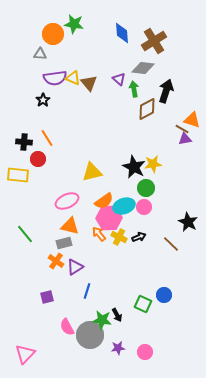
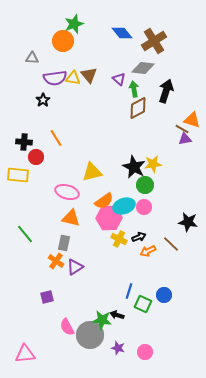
green star at (74, 24): rotated 30 degrees counterclockwise
blue diamond at (122, 33): rotated 35 degrees counterclockwise
orange circle at (53, 34): moved 10 px right, 7 px down
gray triangle at (40, 54): moved 8 px left, 4 px down
yellow triangle at (73, 78): rotated 14 degrees counterclockwise
brown triangle at (89, 83): moved 8 px up
brown diamond at (147, 109): moved 9 px left, 1 px up
orange line at (47, 138): moved 9 px right
red circle at (38, 159): moved 2 px left, 2 px up
green circle at (146, 188): moved 1 px left, 3 px up
pink ellipse at (67, 201): moved 9 px up; rotated 40 degrees clockwise
black star at (188, 222): rotated 18 degrees counterclockwise
orange triangle at (70, 226): moved 1 px right, 8 px up
orange arrow at (99, 234): moved 49 px right, 17 px down; rotated 77 degrees counterclockwise
yellow cross at (119, 237): moved 2 px down
gray rectangle at (64, 243): rotated 63 degrees counterclockwise
blue line at (87, 291): moved 42 px right
black arrow at (117, 315): rotated 136 degrees clockwise
purple star at (118, 348): rotated 24 degrees clockwise
pink triangle at (25, 354): rotated 40 degrees clockwise
